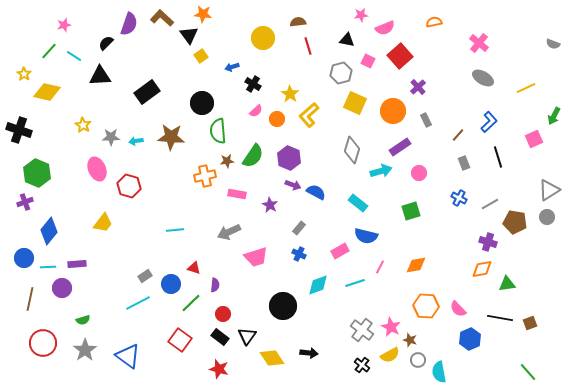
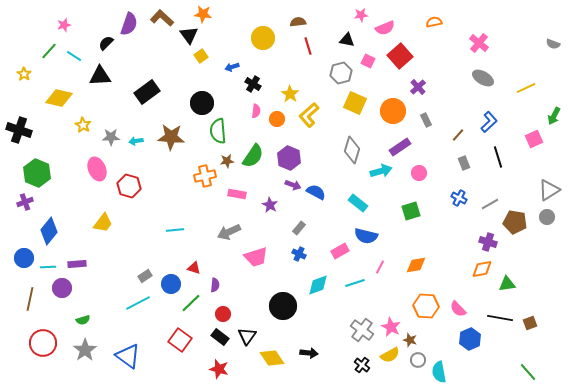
yellow diamond at (47, 92): moved 12 px right, 6 px down
pink semicircle at (256, 111): rotated 40 degrees counterclockwise
